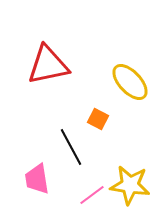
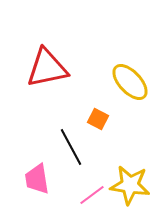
red triangle: moved 1 px left, 3 px down
